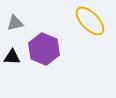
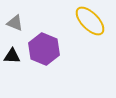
gray triangle: rotated 36 degrees clockwise
black triangle: moved 1 px up
